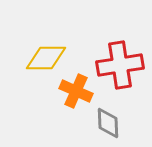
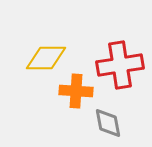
orange cross: rotated 20 degrees counterclockwise
gray diamond: rotated 8 degrees counterclockwise
